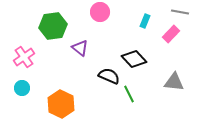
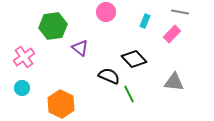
pink circle: moved 6 px right
pink rectangle: moved 1 px right
